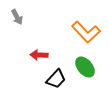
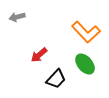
gray arrow: rotated 105 degrees clockwise
red arrow: rotated 42 degrees counterclockwise
green ellipse: moved 3 px up
